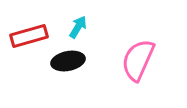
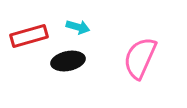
cyan arrow: rotated 75 degrees clockwise
pink semicircle: moved 2 px right, 2 px up
